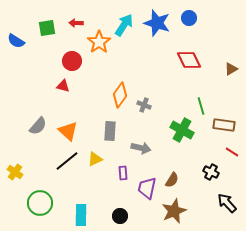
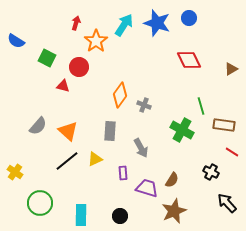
red arrow: rotated 104 degrees clockwise
green square: moved 30 px down; rotated 36 degrees clockwise
orange star: moved 3 px left, 1 px up
red circle: moved 7 px right, 6 px down
gray arrow: rotated 48 degrees clockwise
purple trapezoid: rotated 95 degrees clockwise
